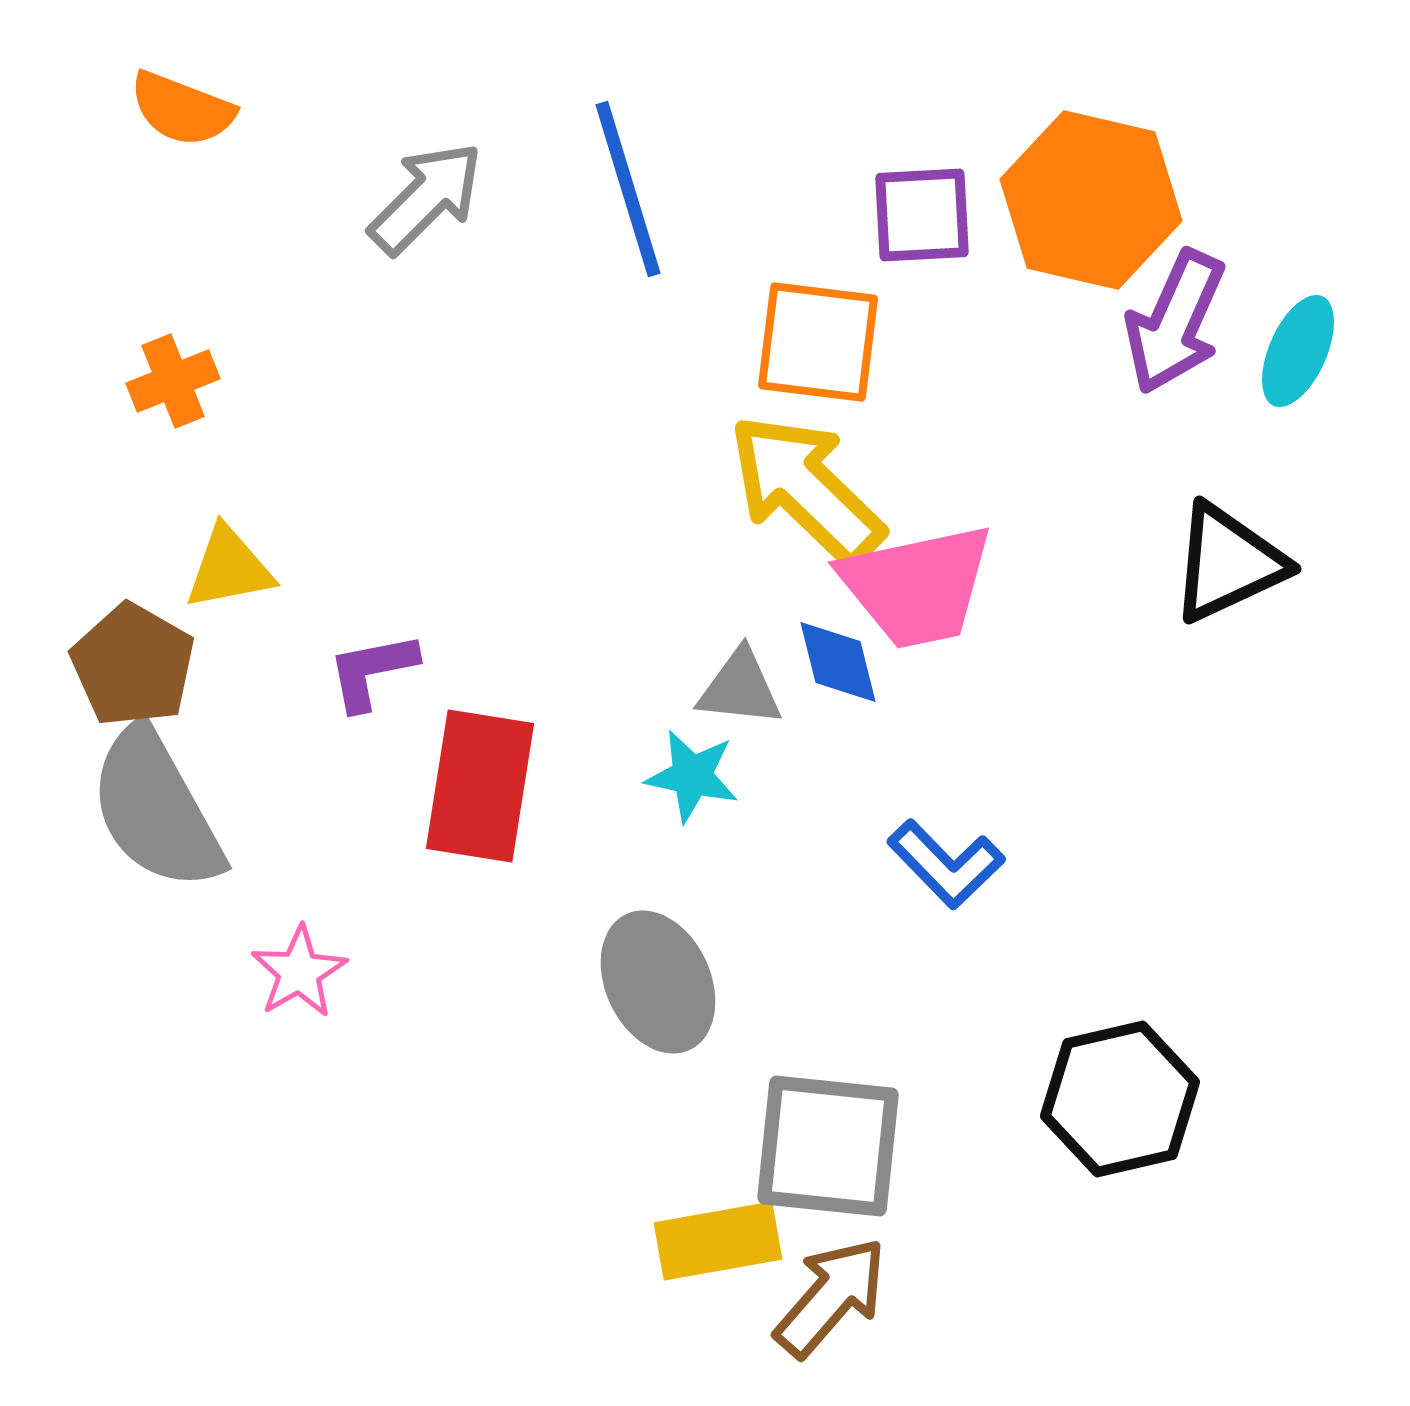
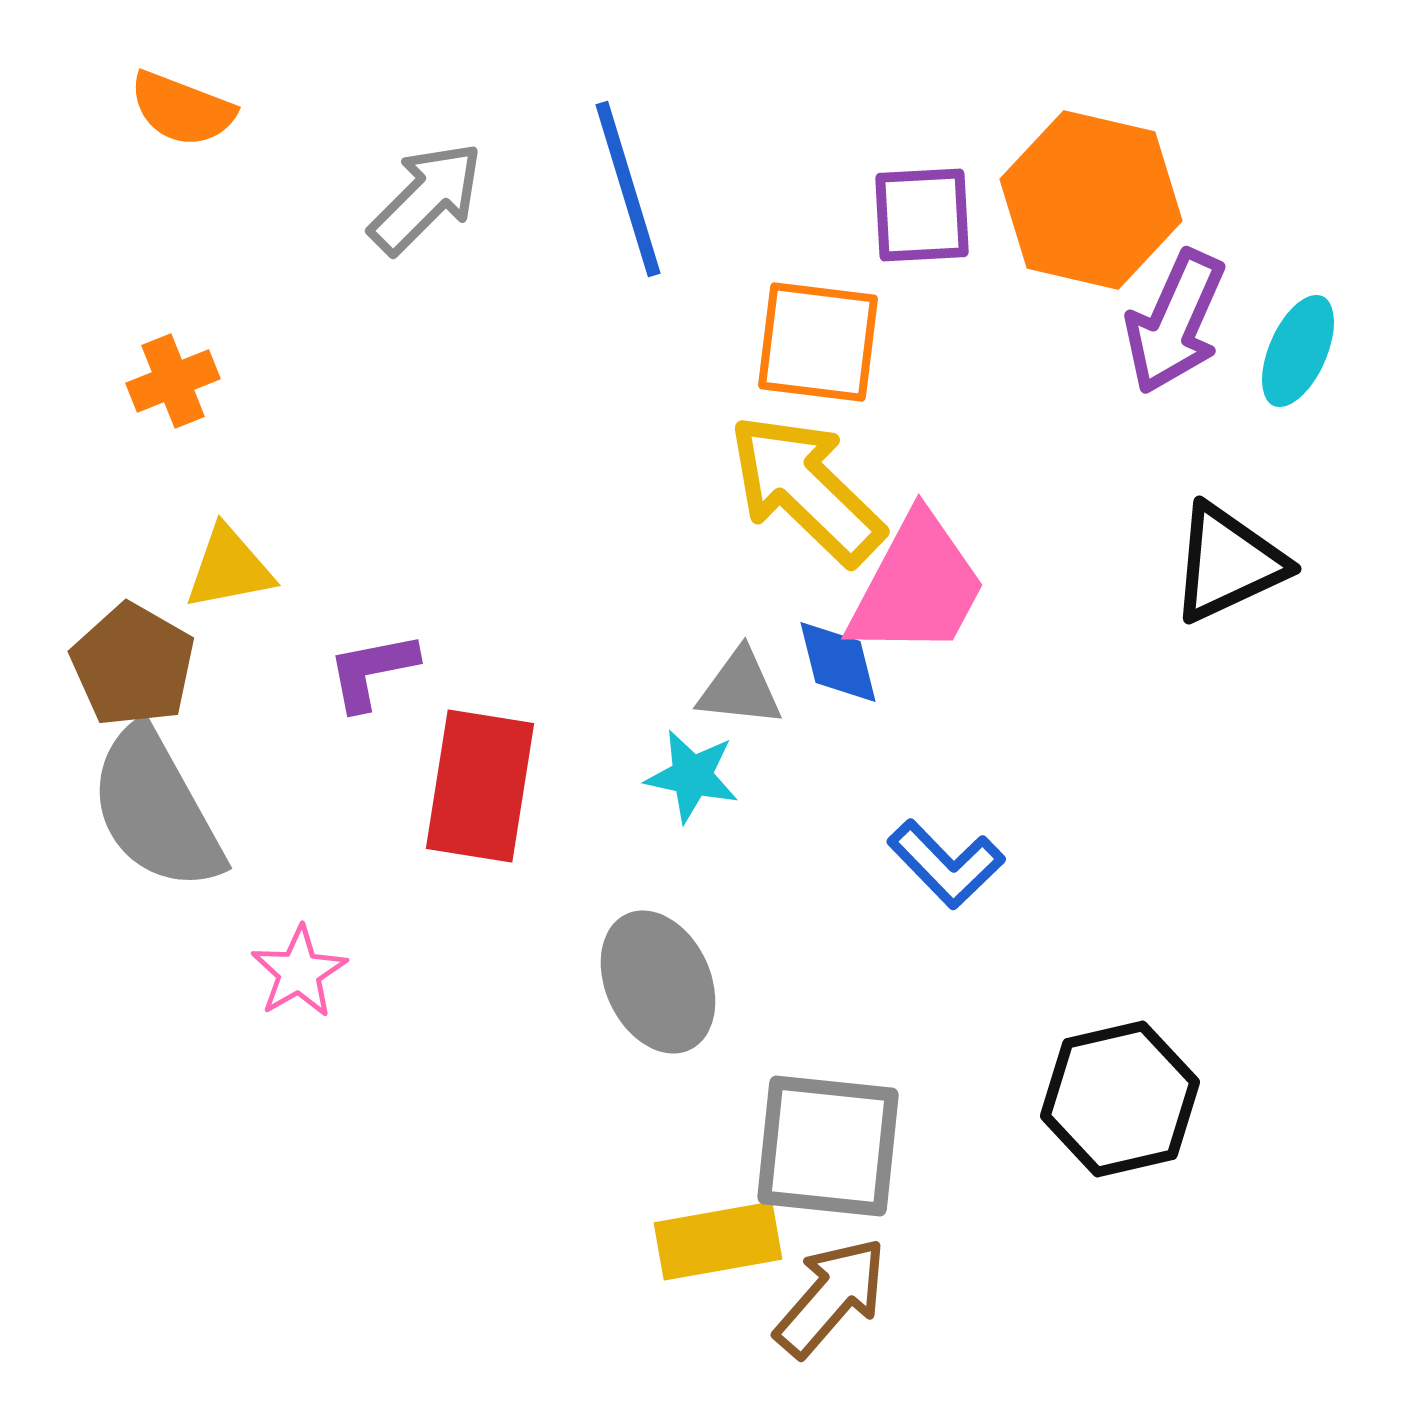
pink trapezoid: rotated 50 degrees counterclockwise
